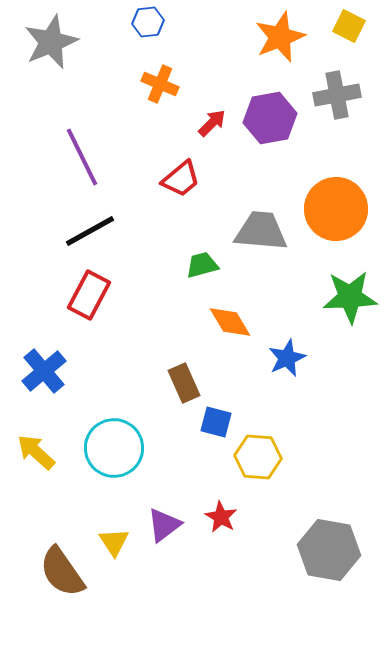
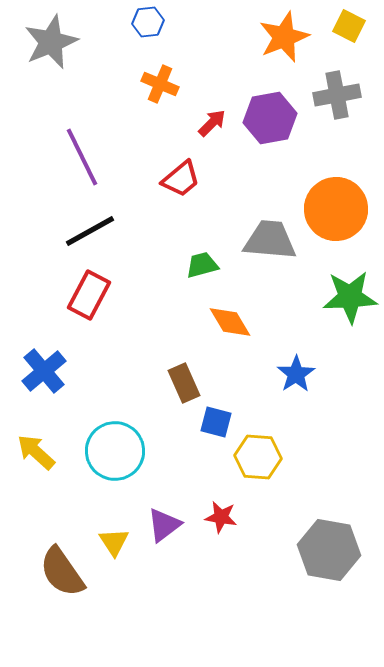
orange star: moved 4 px right
gray trapezoid: moved 9 px right, 9 px down
blue star: moved 9 px right, 16 px down; rotated 9 degrees counterclockwise
cyan circle: moved 1 px right, 3 px down
red star: rotated 20 degrees counterclockwise
